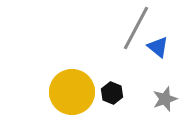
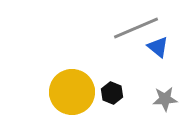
gray line: rotated 39 degrees clockwise
gray star: rotated 15 degrees clockwise
